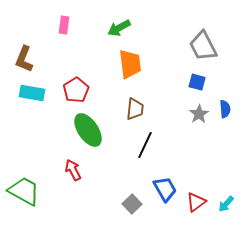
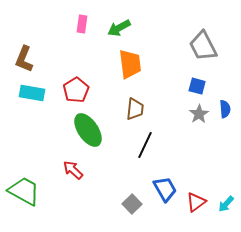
pink rectangle: moved 18 px right, 1 px up
blue square: moved 4 px down
red arrow: rotated 20 degrees counterclockwise
